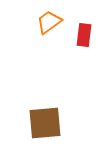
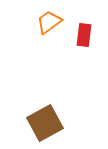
brown square: rotated 24 degrees counterclockwise
